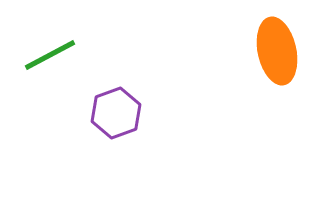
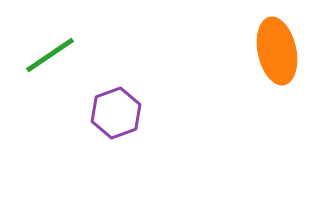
green line: rotated 6 degrees counterclockwise
